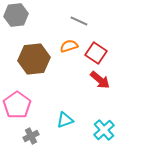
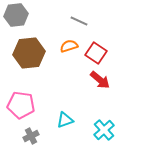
brown hexagon: moved 5 px left, 6 px up
pink pentagon: moved 4 px right; rotated 28 degrees counterclockwise
